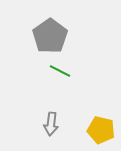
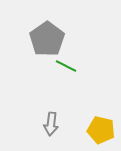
gray pentagon: moved 3 px left, 3 px down
green line: moved 6 px right, 5 px up
